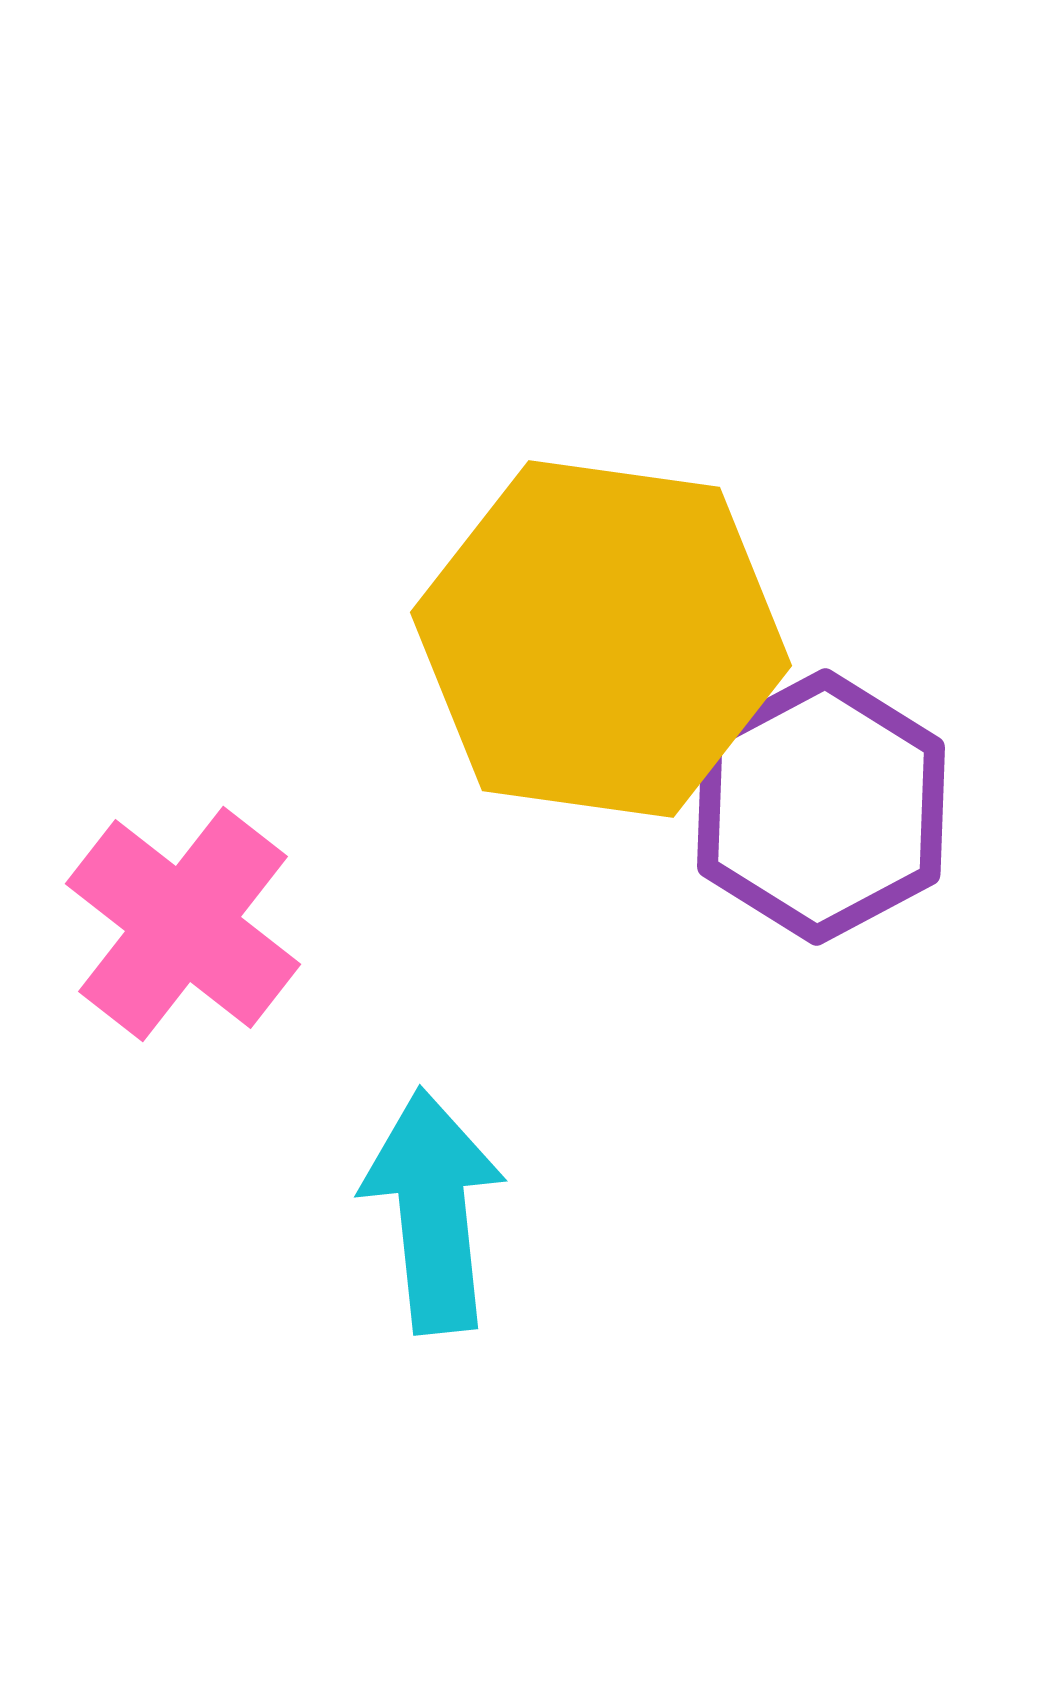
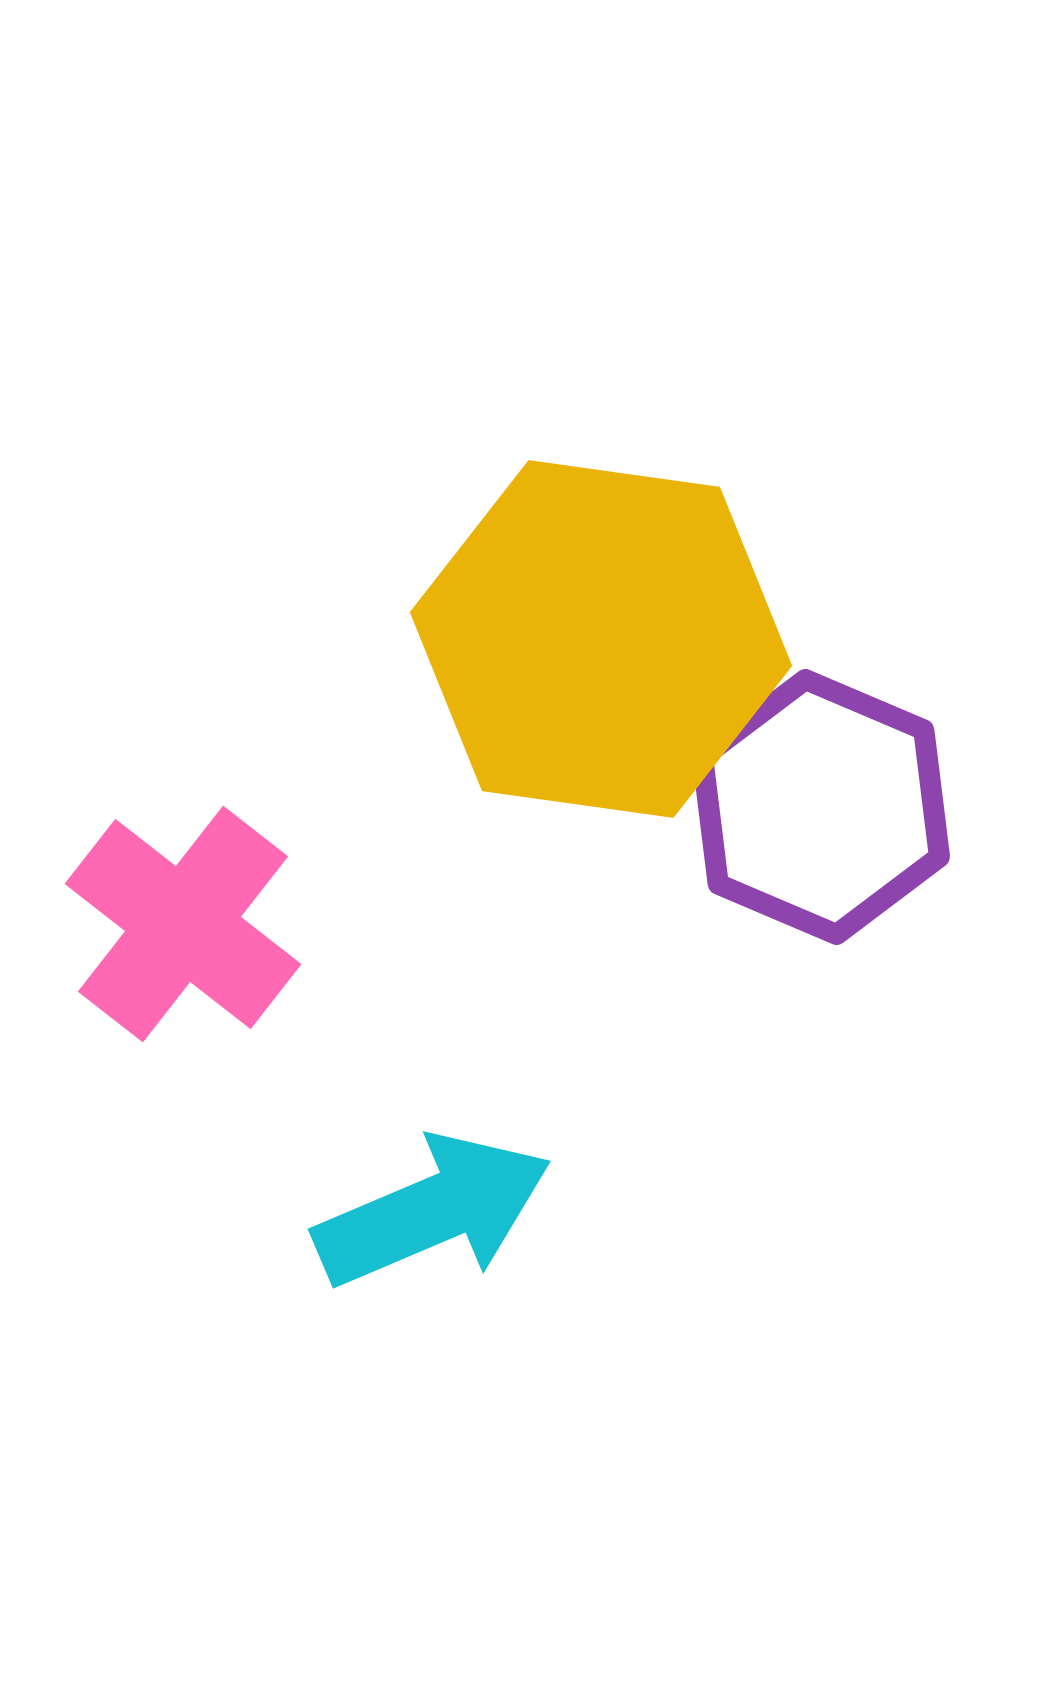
purple hexagon: rotated 9 degrees counterclockwise
cyan arrow: rotated 73 degrees clockwise
